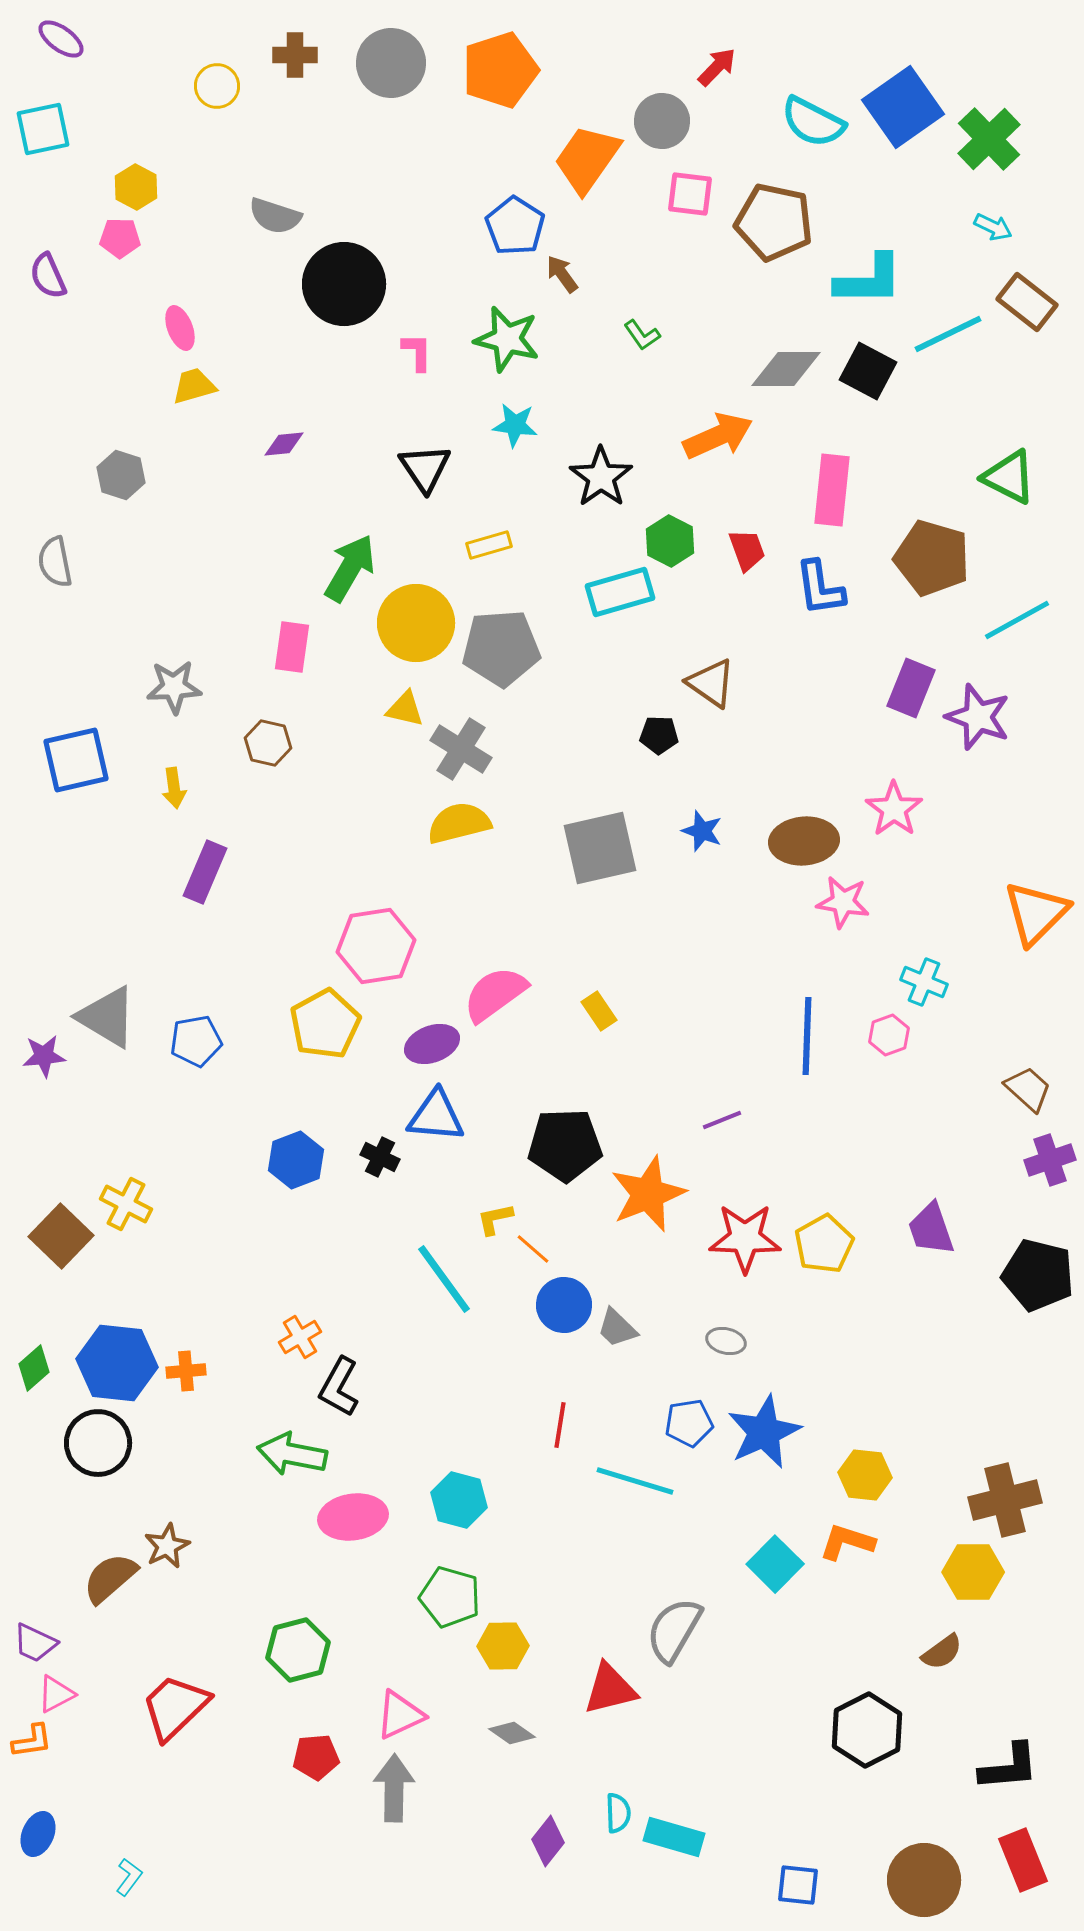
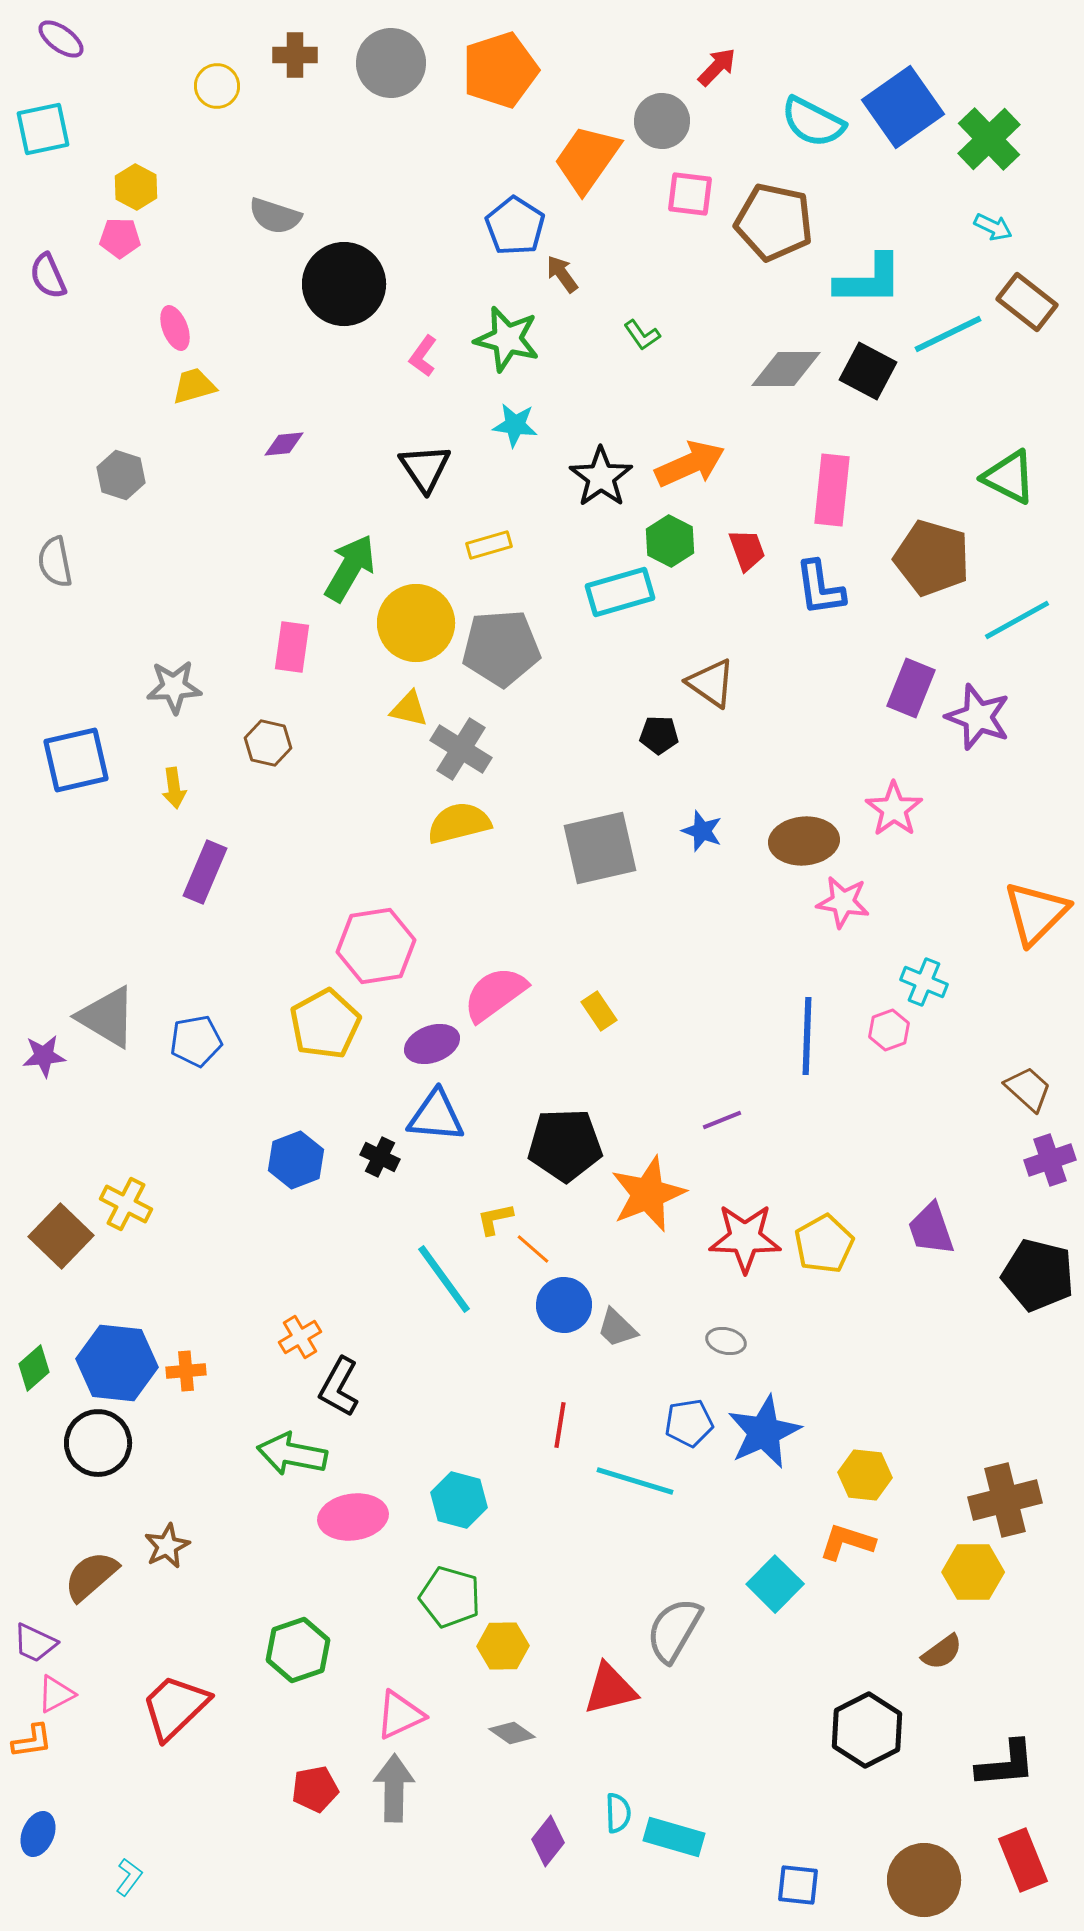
pink ellipse at (180, 328): moved 5 px left
pink L-shape at (417, 352): moved 6 px right, 4 px down; rotated 144 degrees counterclockwise
orange arrow at (718, 436): moved 28 px left, 28 px down
yellow triangle at (405, 709): moved 4 px right
pink hexagon at (889, 1035): moved 5 px up
cyan square at (775, 1564): moved 20 px down
brown semicircle at (110, 1578): moved 19 px left, 2 px up
green hexagon at (298, 1650): rotated 4 degrees counterclockwise
red pentagon at (316, 1757): moved 1 px left, 32 px down; rotated 6 degrees counterclockwise
black L-shape at (1009, 1767): moved 3 px left, 3 px up
